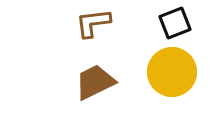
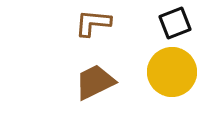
brown L-shape: rotated 12 degrees clockwise
